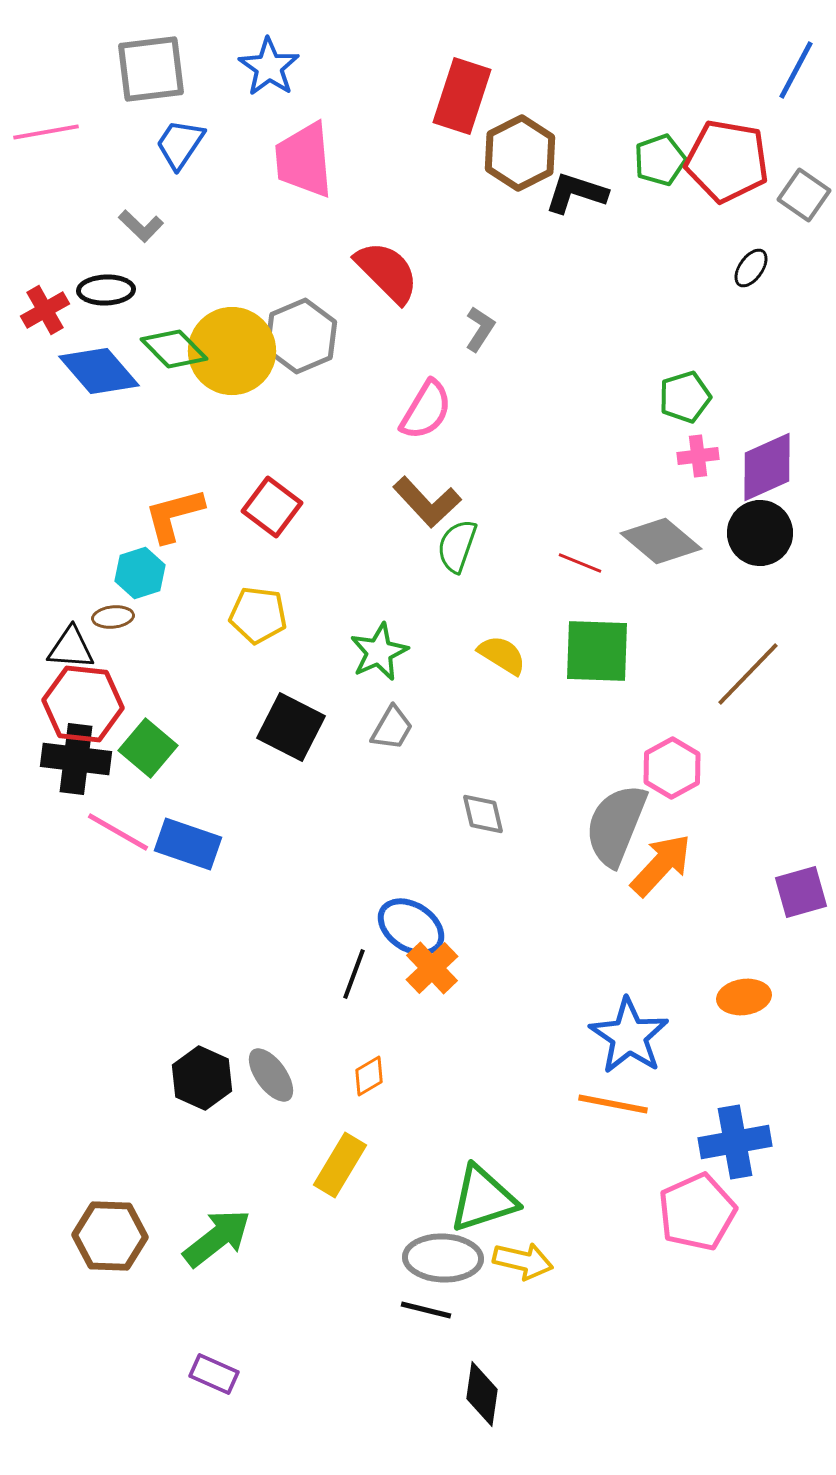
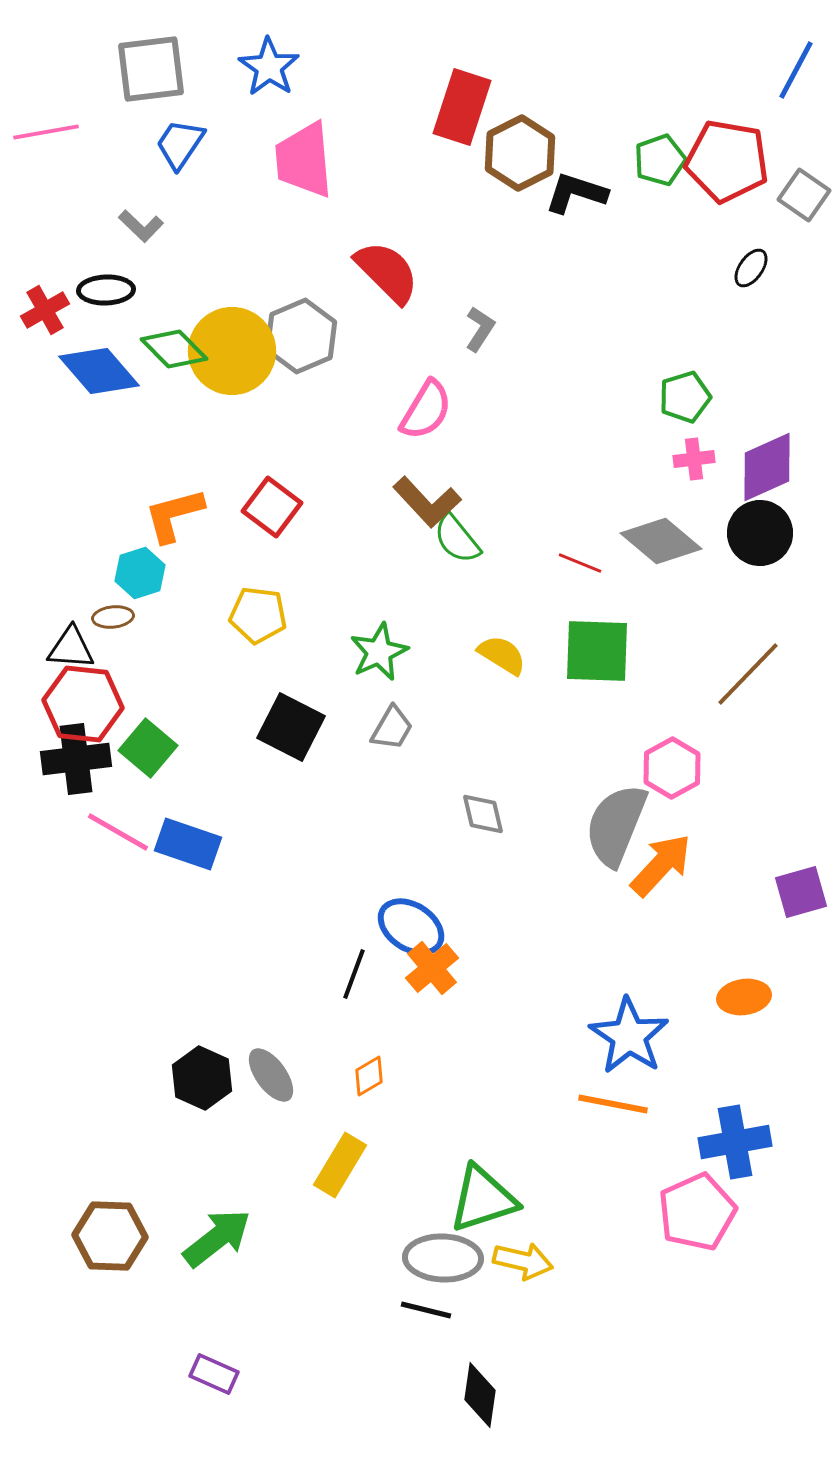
red rectangle at (462, 96): moved 11 px down
pink cross at (698, 456): moved 4 px left, 3 px down
green semicircle at (457, 546): moved 7 px up; rotated 58 degrees counterclockwise
black cross at (76, 759): rotated 14 degrees counterclockwise
orange cross at (432, 968): rotated 4 degrees clockwise
black diamond at (482, 1394): moved 2 px left, 1 px down
